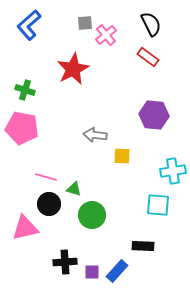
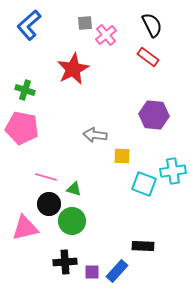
black semicircle: moved 1 px right, 1 px down
cyan square: moved 14 px left, 21 px up; rotated 15 degrees clockwise
green circle: moved 20 px left, 6 px down
